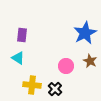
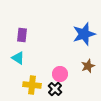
blue star: moved 1 px left, 1 px down; rotated 10 degrees clockwise
brown star: moved 2 px left, 5 px down; rotated 24 degrees clockwise
pink circle: moved 6 px left, 8 px down
